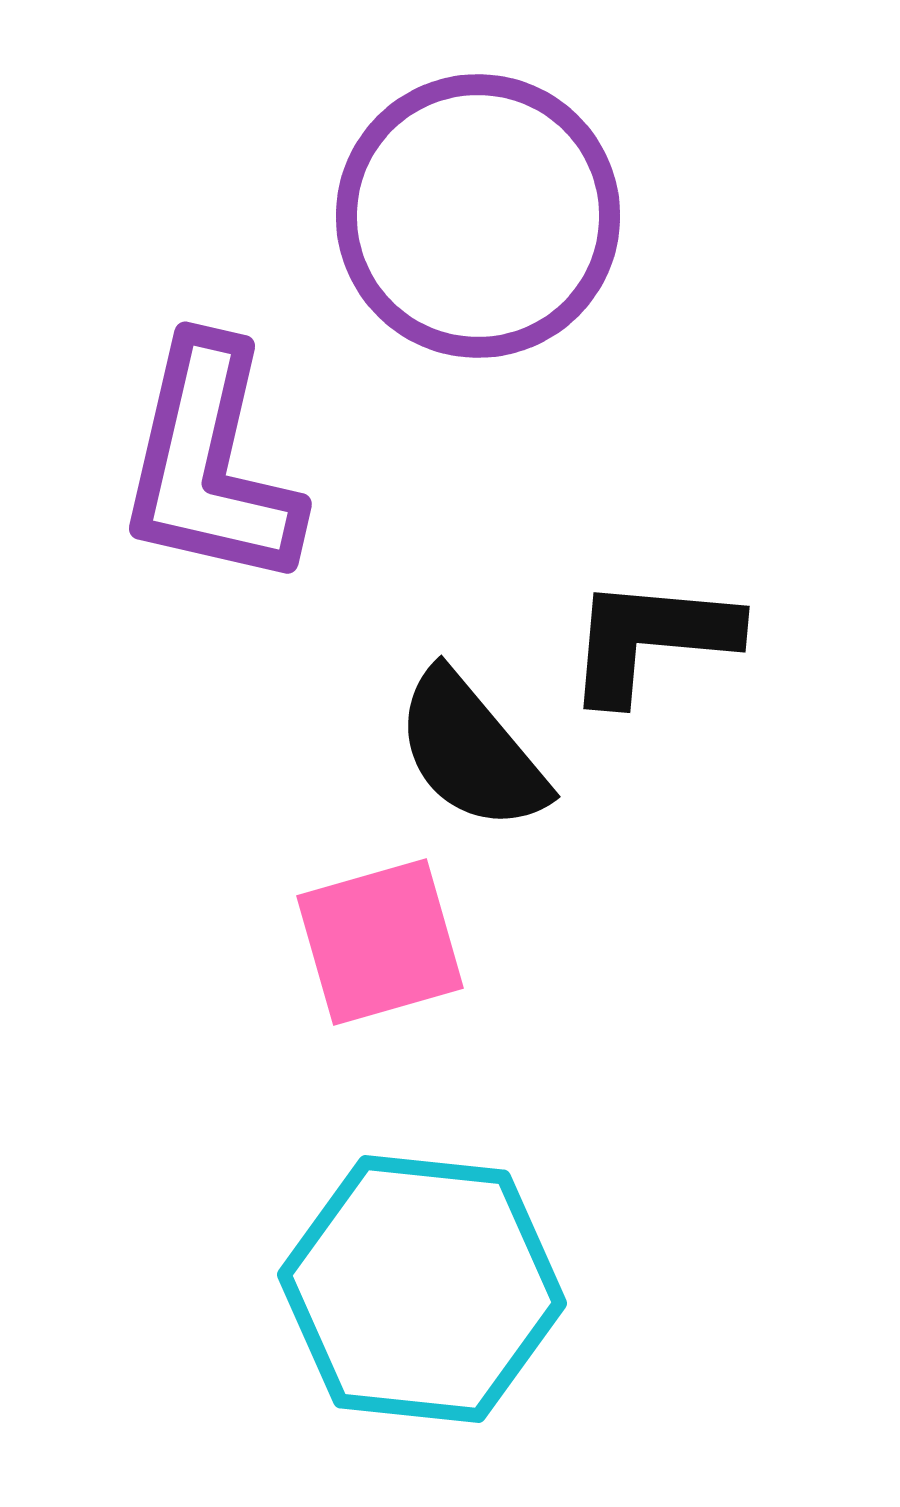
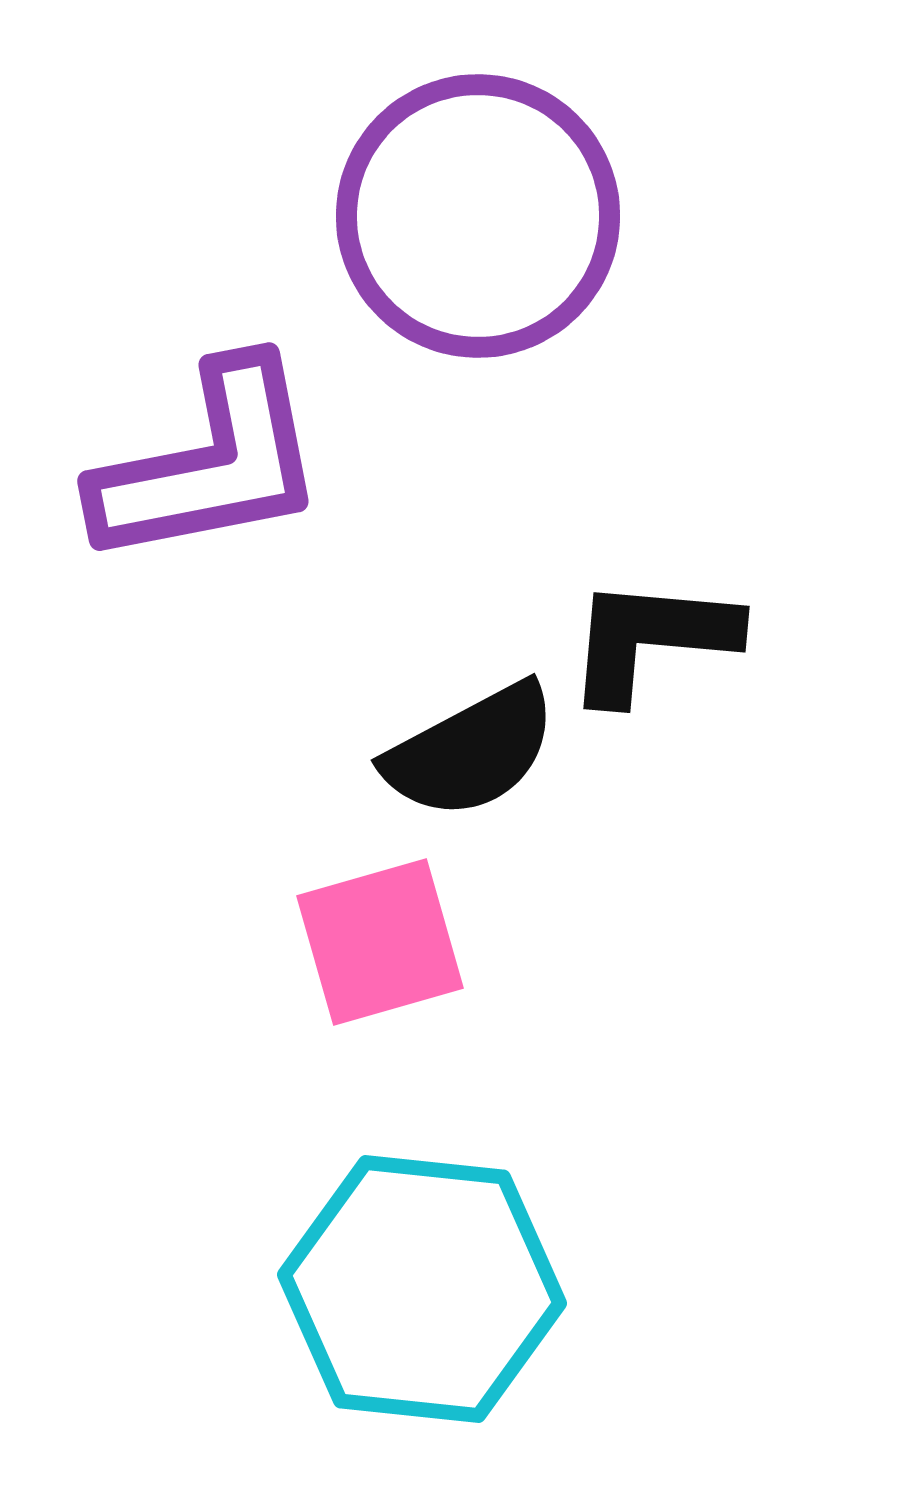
purple L-shape: rotated 114 degrees counterclockwise
black semicircle: rotated 78 degrees counterclockwise
